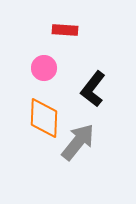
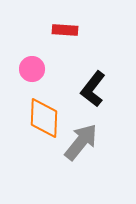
pink circle: moved 12 px left, 1 px down
gray arrow: moved 3 px right
